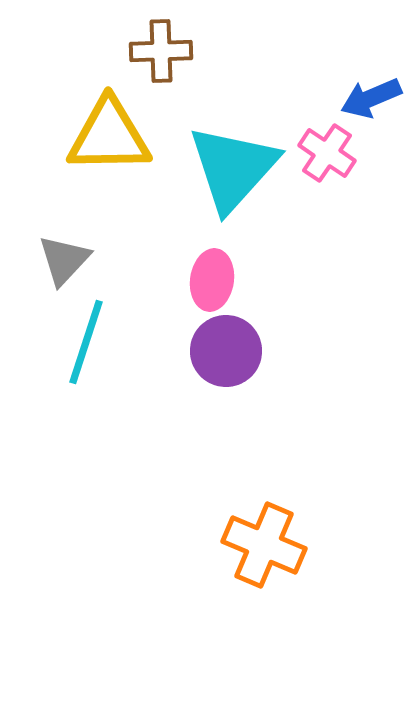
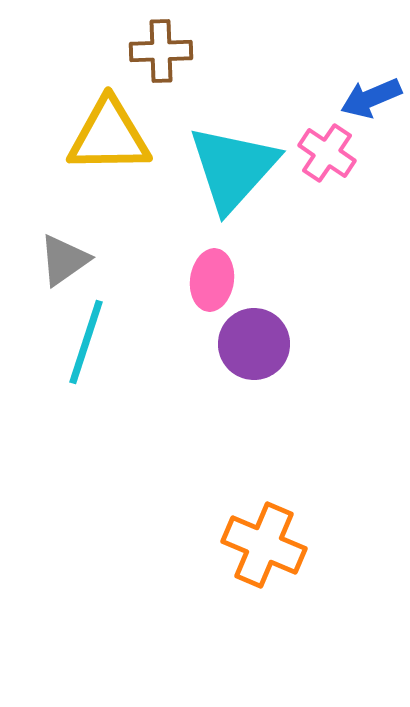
gray triangle: rotated 12 degrees clockwise
purple circle: moved 28 px right, 7 px up
